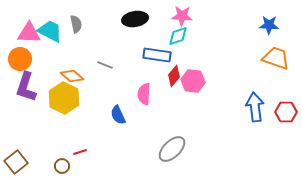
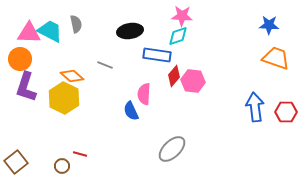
black ellipse: moved 5 px left, 12 px down
blue semicircle: moved 13 px right, 4 px up
red line: moved 2 px down; rotated 32 degrees clockwise
